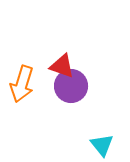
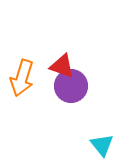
orange arrow: moved 6 px up
